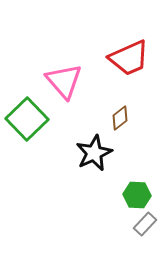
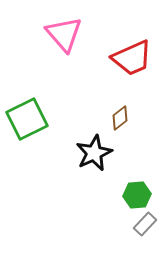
red trapezoid: moved 3 px right
pink triangle: moved 47 px up
green square: rotated 18 degrees clockwise
green hexagon: rotated 8 degrees counterclockwise
